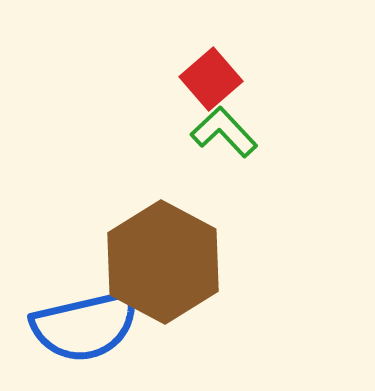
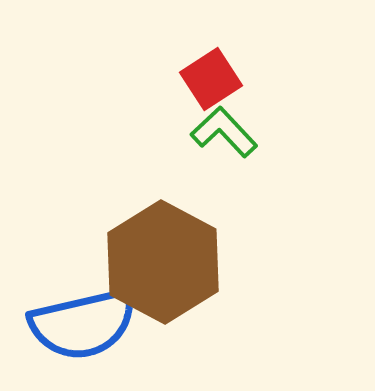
red square: rotated 8 degrees clockwise
blue semicircle: moved 2 px left, 2 px up
